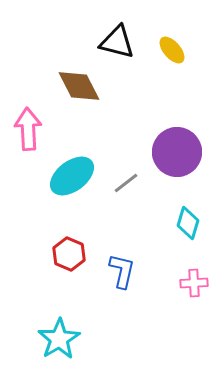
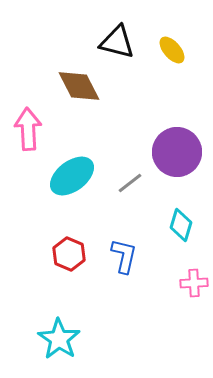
gray line: moved 4 px right
cyan diamond: moved 7 px left, 2 px down
blue L-shape: moved 2 px right, 15 px up
cyan star: rotated 6 degrees counterclockwise
